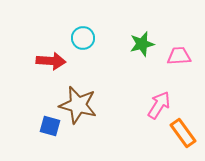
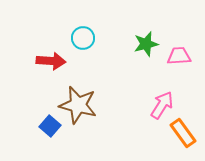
green star: moved 4 px right
pink arrow: moved 3 px right
blue square: rotated 25 degrees clockwise
